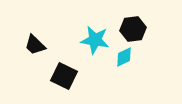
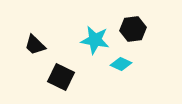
cyan diamond: moved 3 px left, 7 px down; rotated 50 degrees clockwise
black square: moved 3 px left, 1 px down
